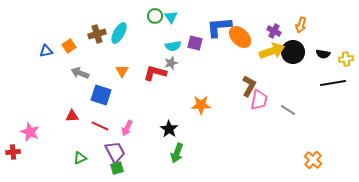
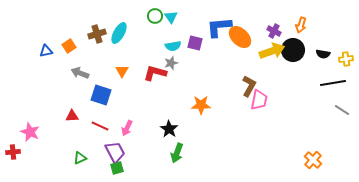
black circle: moved 2 px up
gray line: moved 54 px right
